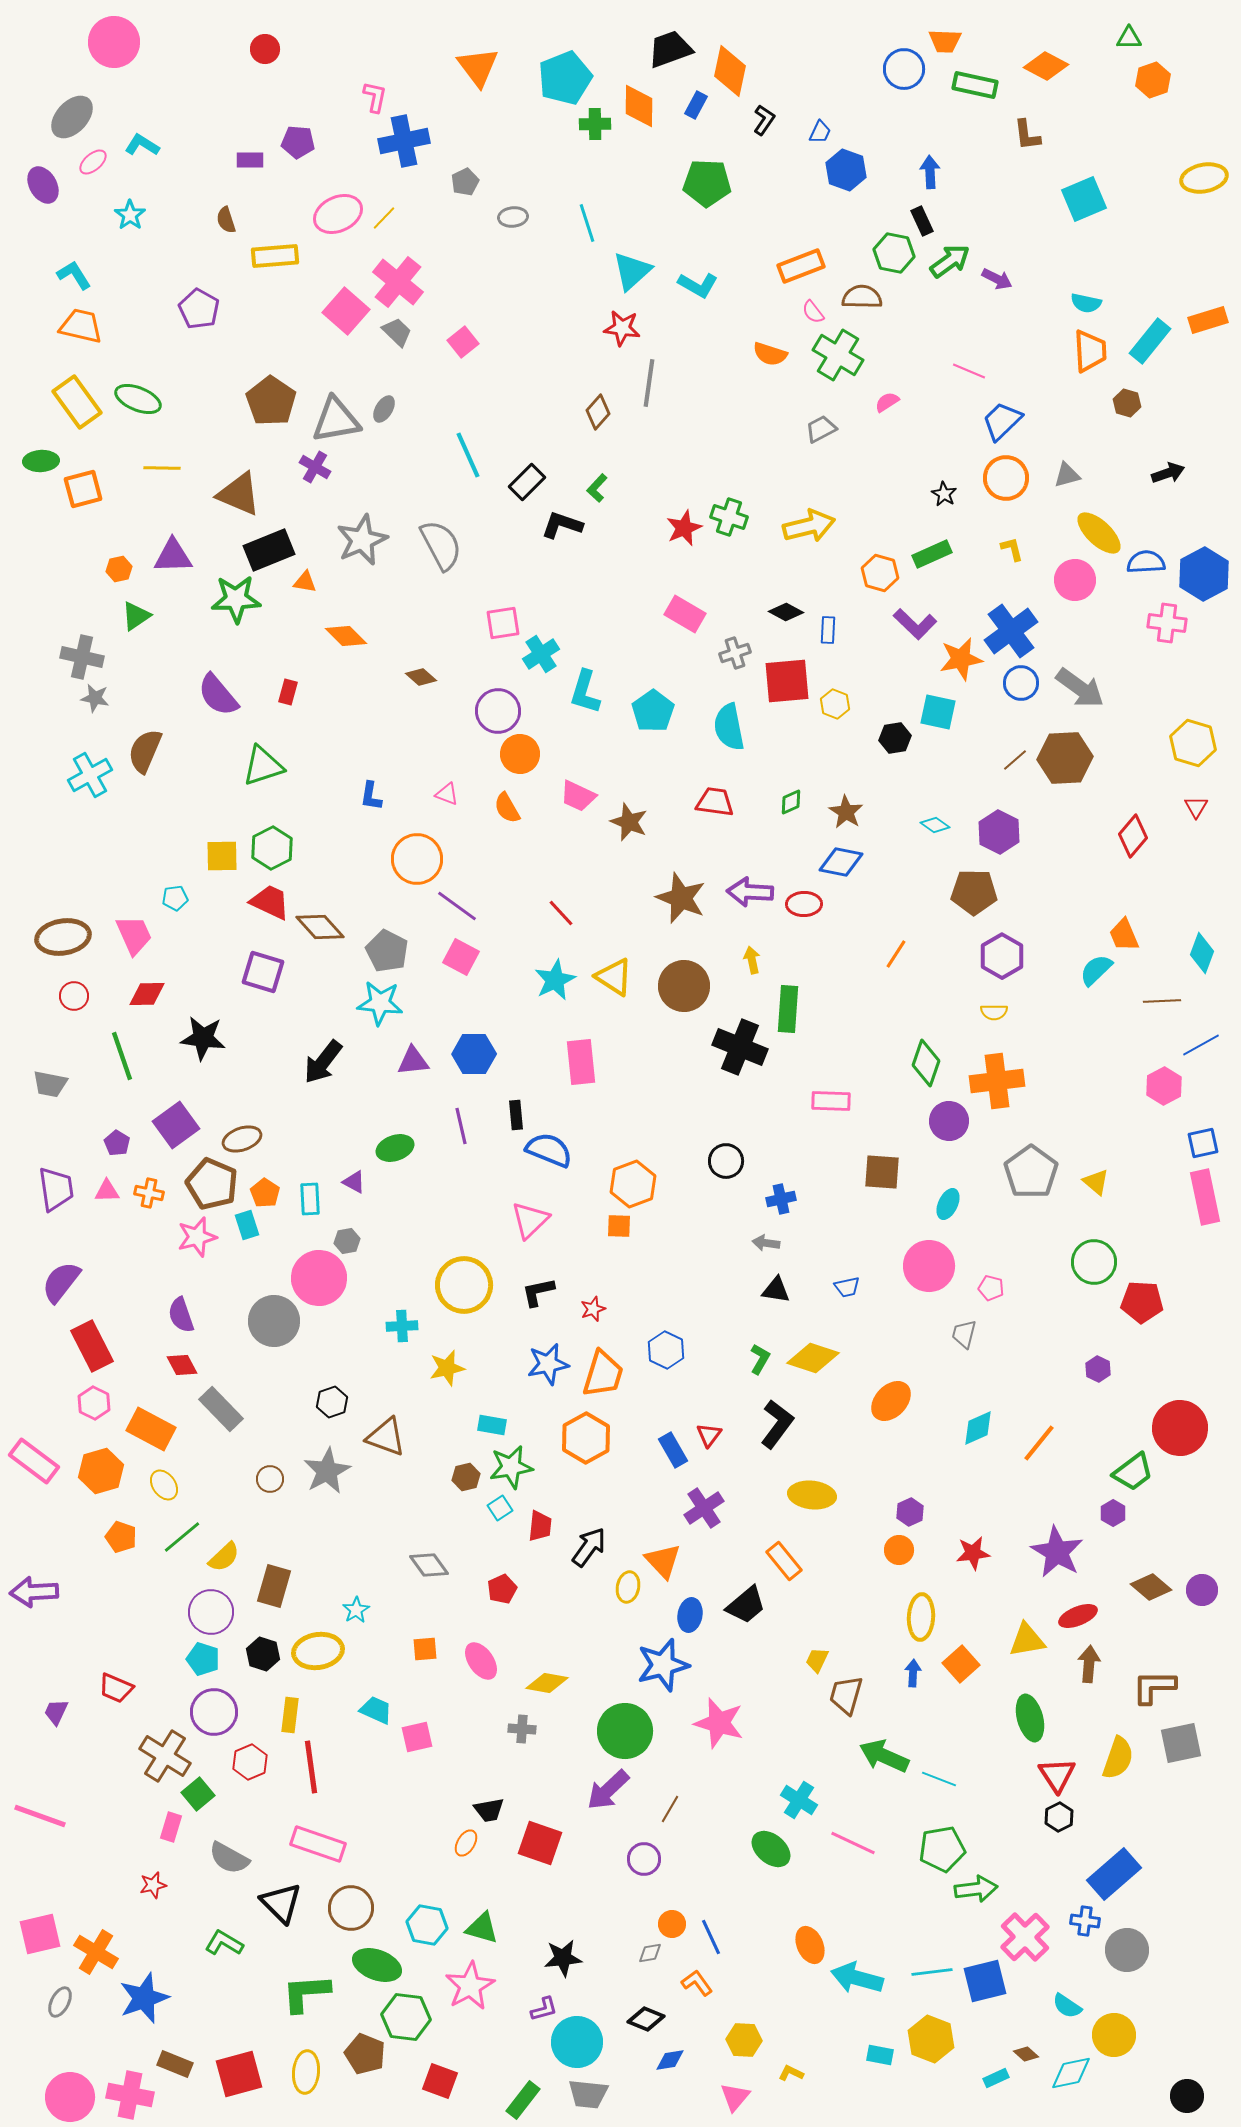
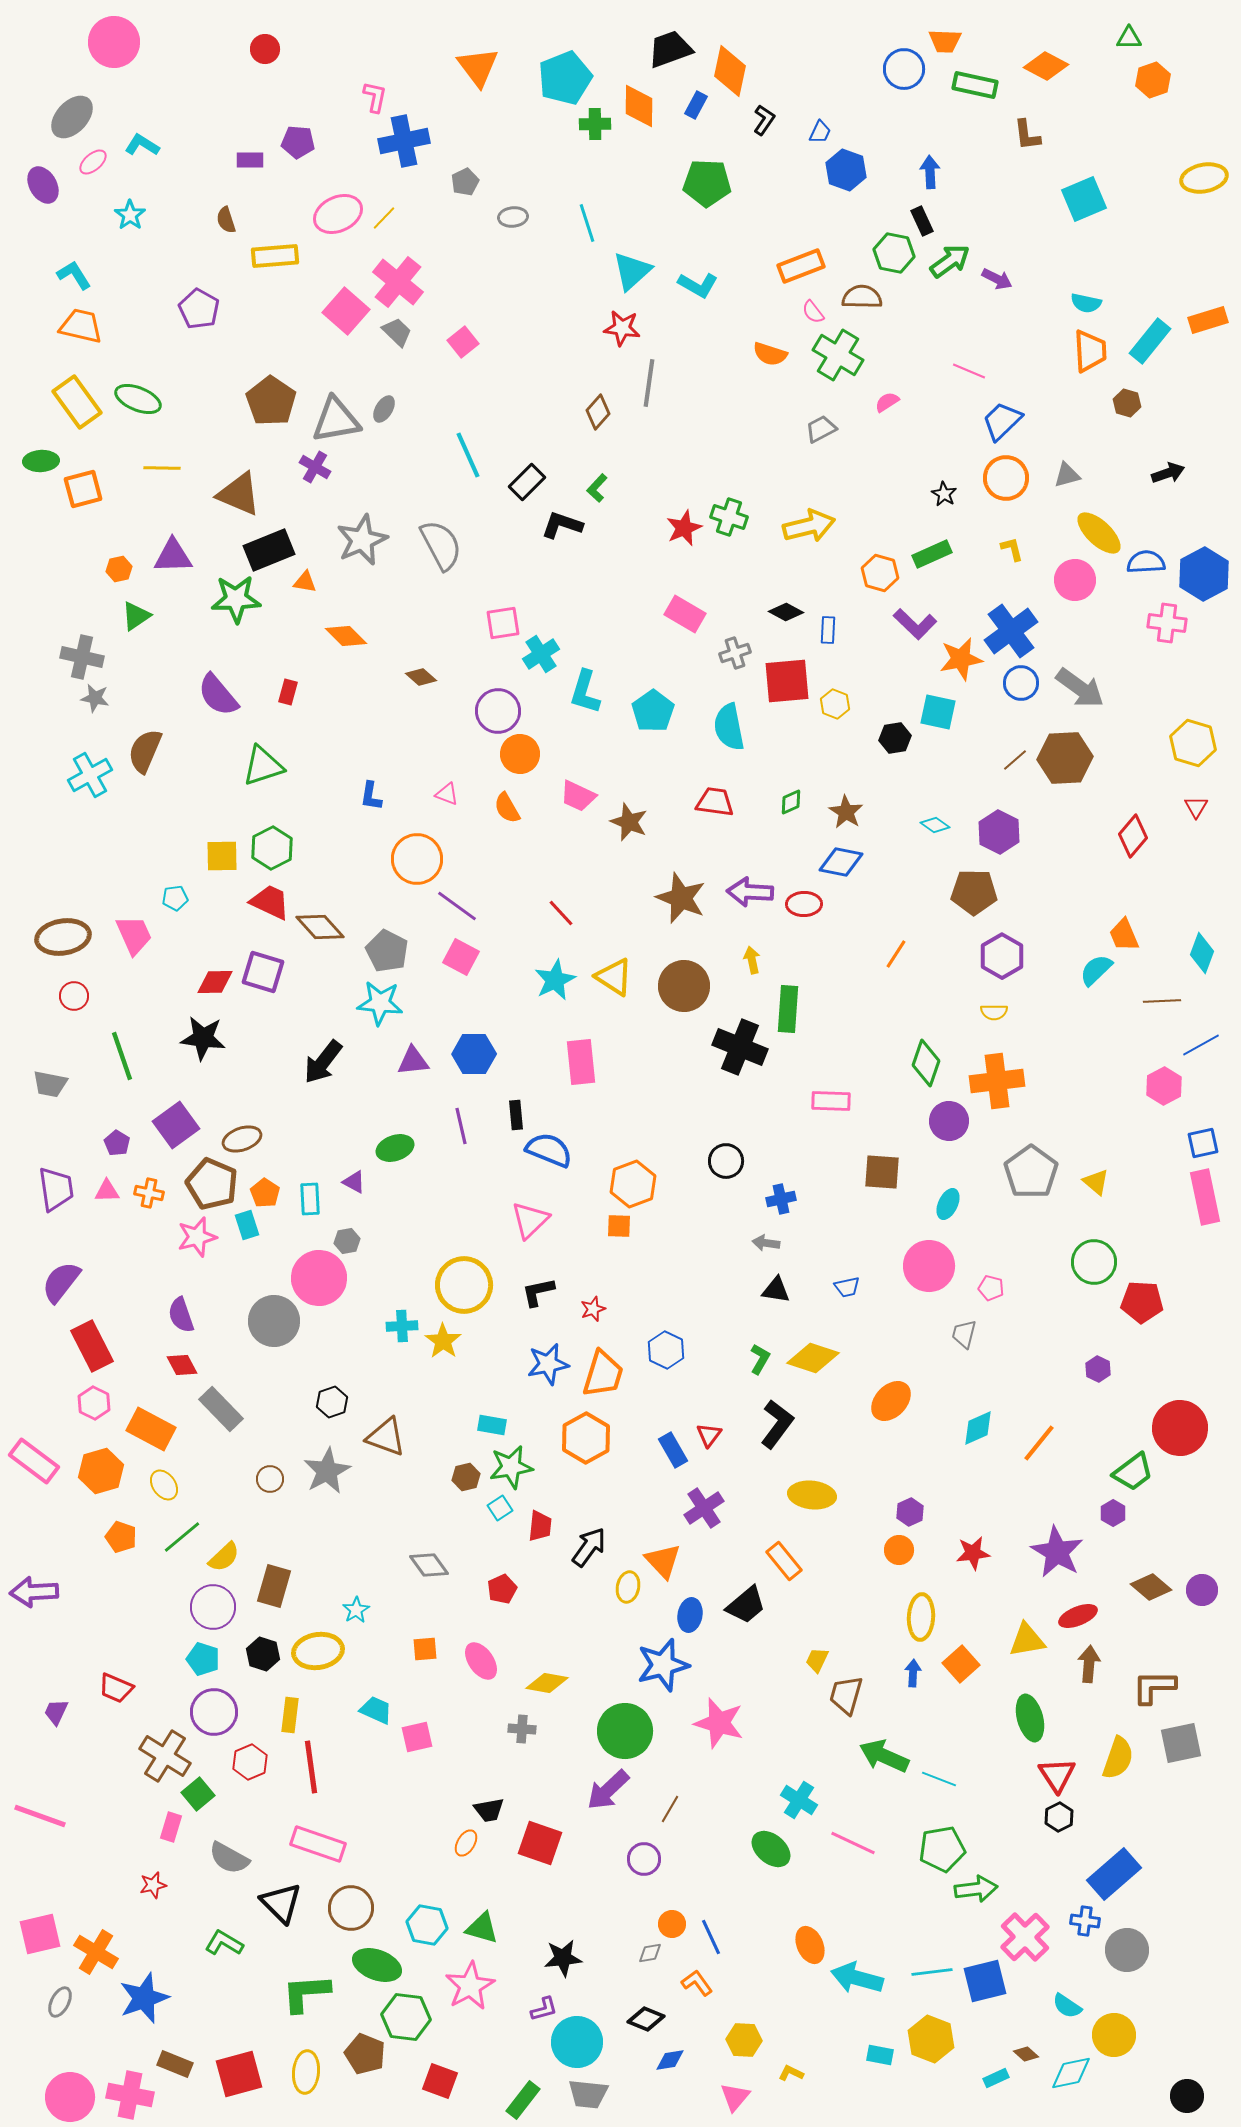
red diamond at (147, 994): moved 68 px right, 12 px up
yellow star at (447, 1368): moved 4 px left, 27 px up; rotated 24 degrees counterclockwise
purple circle at (211, 1612): moved 2 px right, 5 px up
